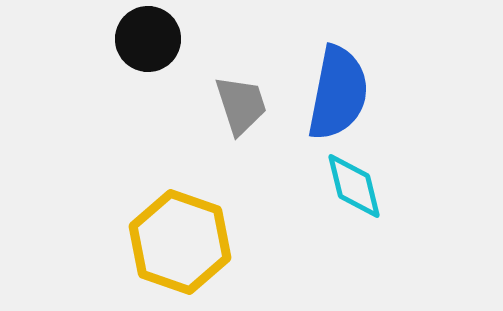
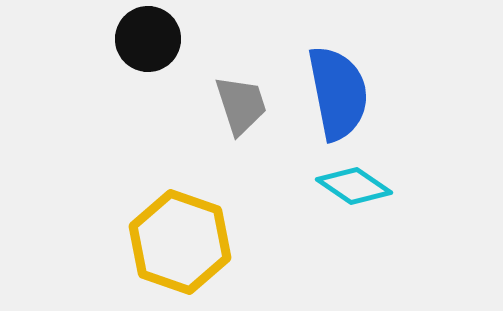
blue semicircle: rotated 22 degrees counterclockwise
cyan diamond: rotated 42 degrees counterclockwise
